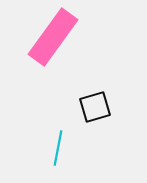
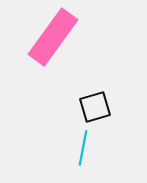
cyan line: moved 25 px right
